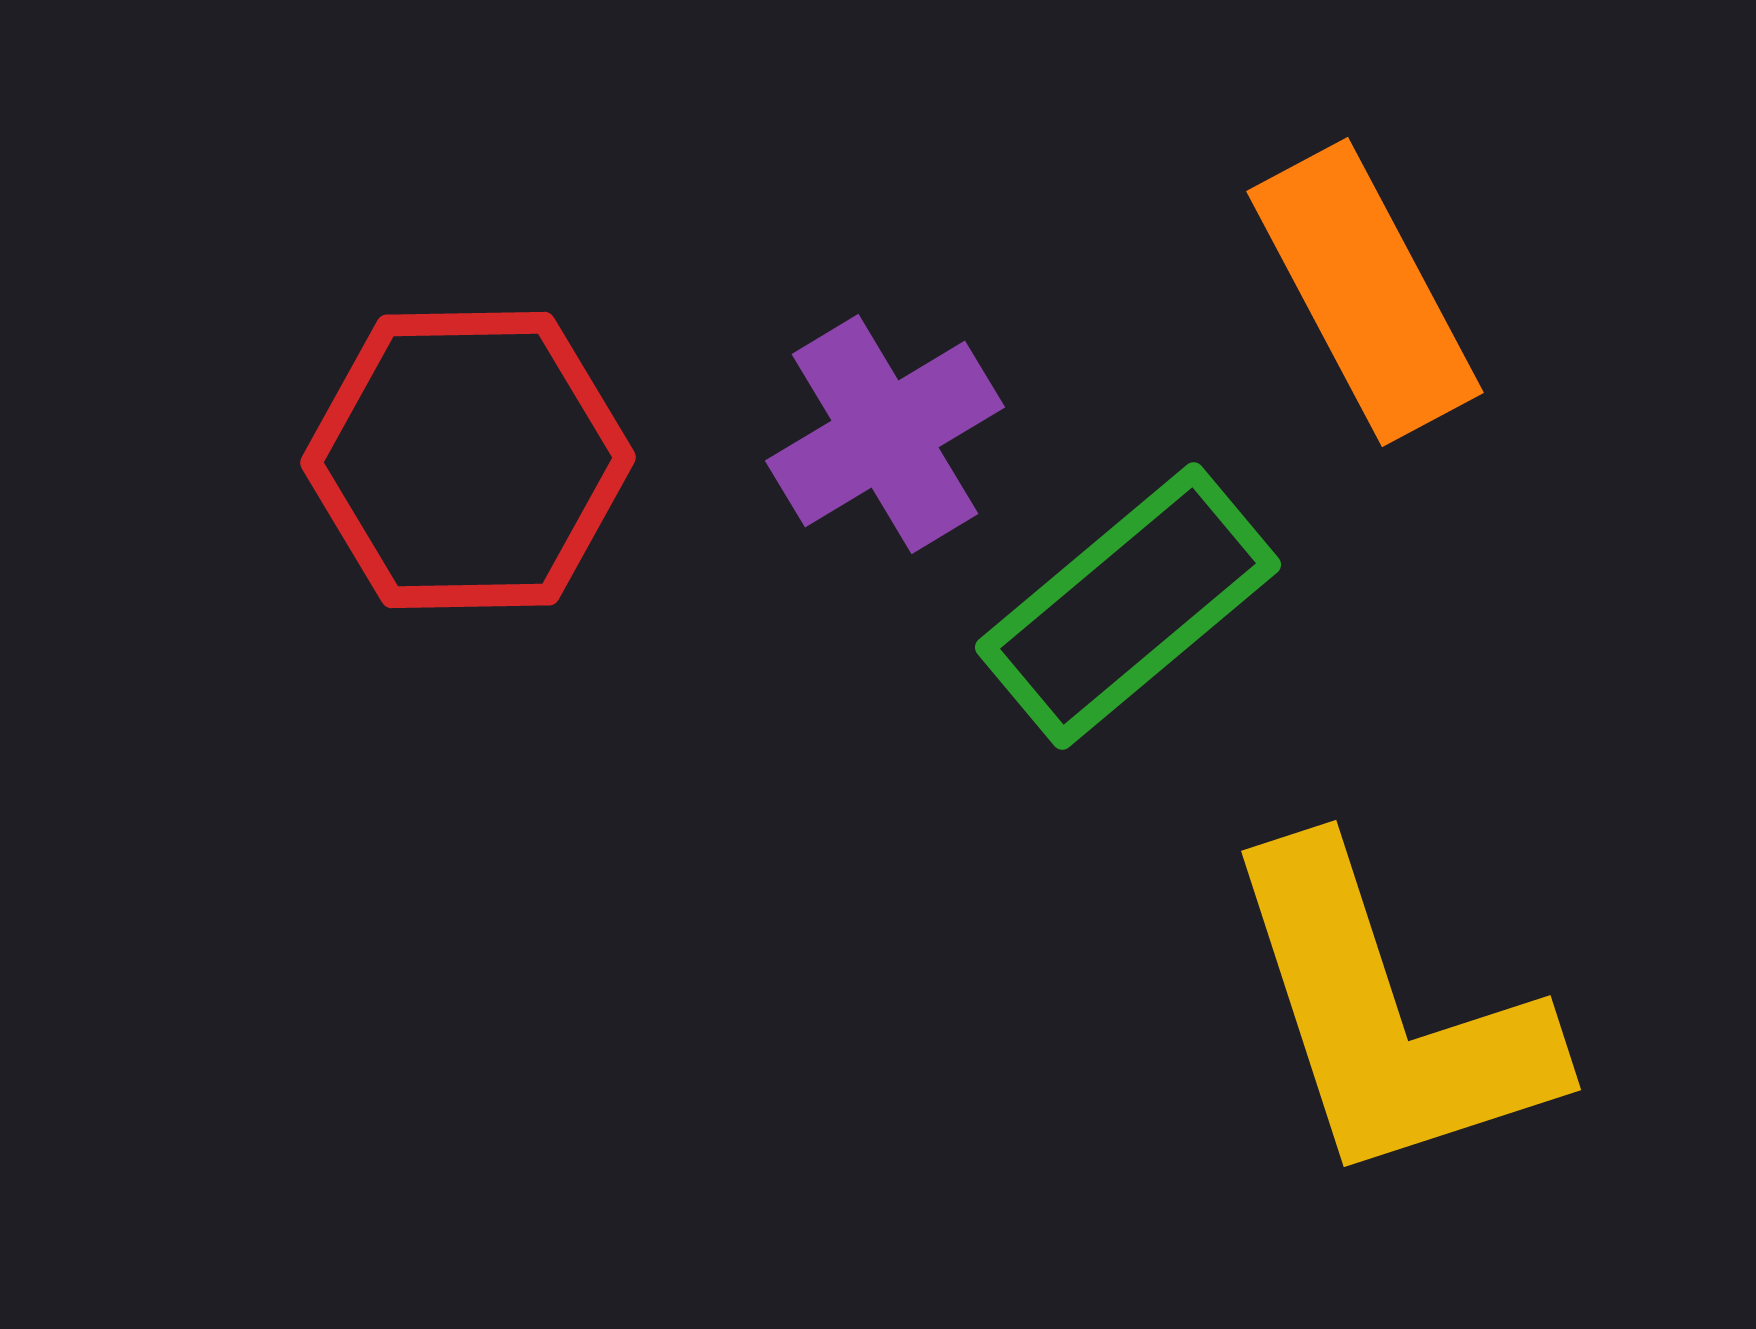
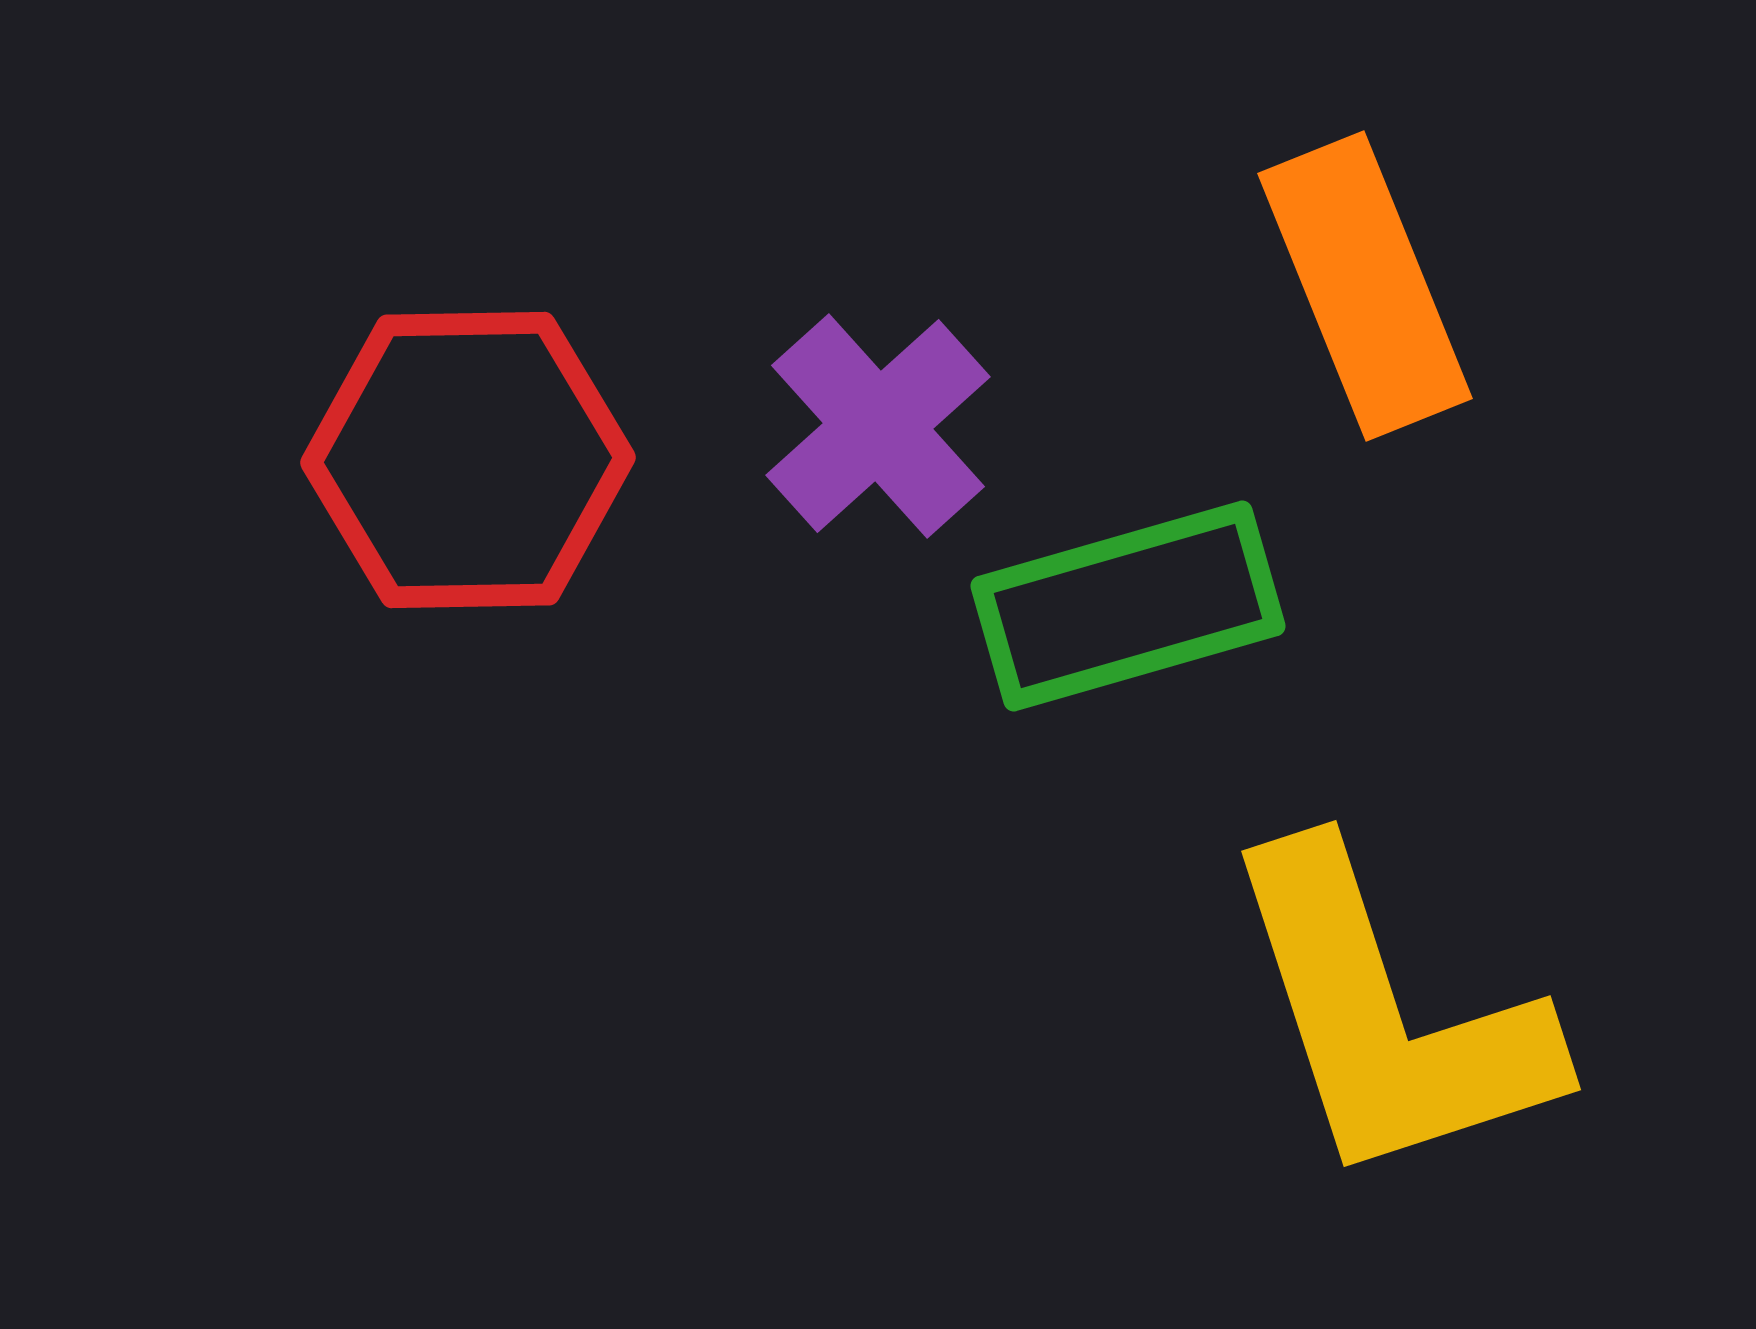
orange rectangle: moved 6 px up; rotated 6 degrees clockwise
purple cross: moved 7 px left, 8 px up; rotated 11 degrees counterclockwise
green rectangle: rotated 24 degrees clockwise
